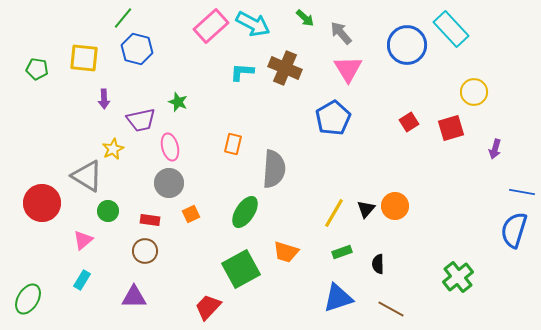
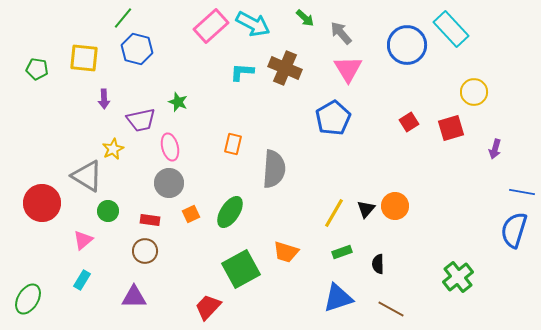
green ellipse at (245, 212): moved 15 px left
